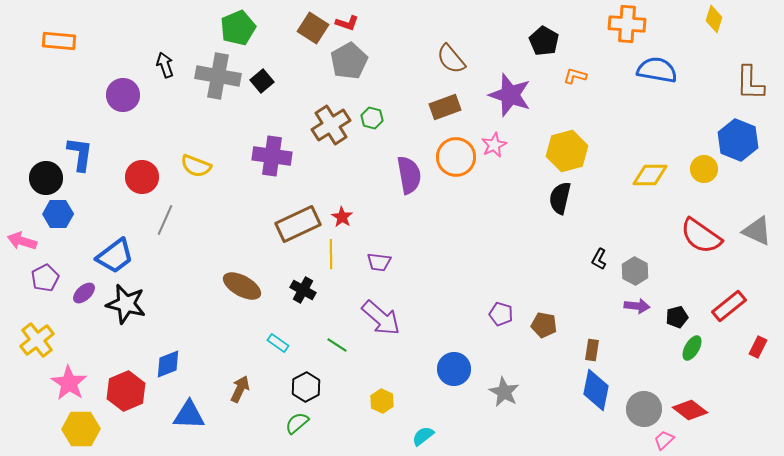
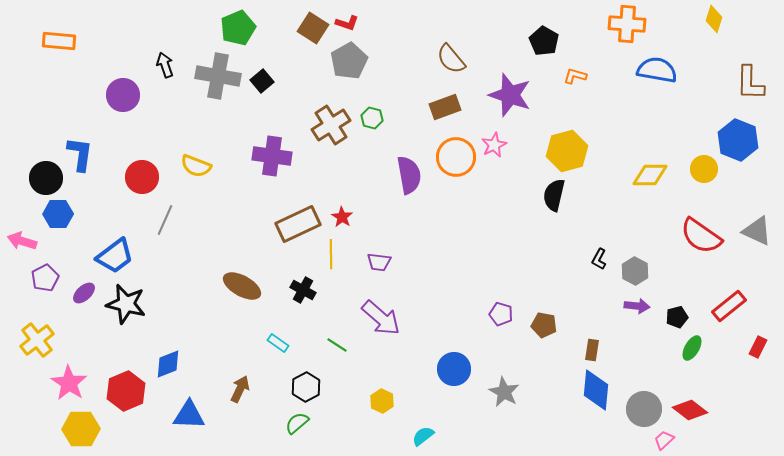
black semicircle at (560, 198): moved 6 px left, 3 px up
blue diamond at (596, 390): rotated 6 degrees counterclockwise
